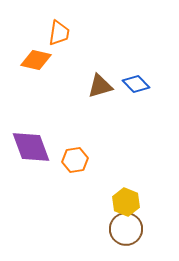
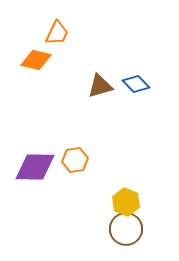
orange trapezoid: moved 2 px left; rotated 16 degrees clockwise
purple diamond: moved 4 px right, 20 px down; rotated 69 degrees counterclockwise
